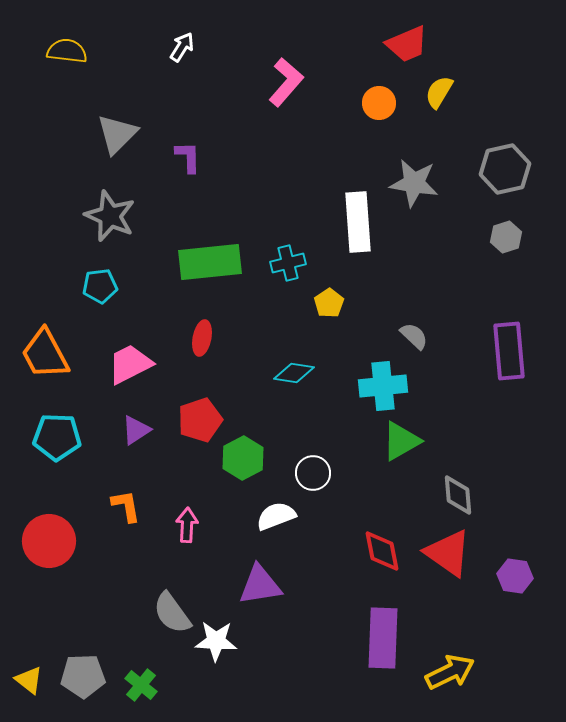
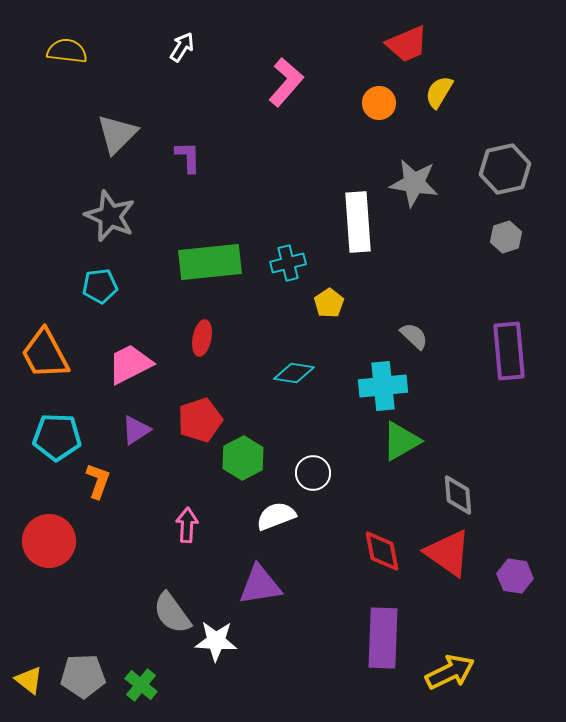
orange L-shape at (126, 506): moved 28 px left, 25 px up; rotated 30 degrees clockwise
